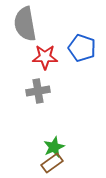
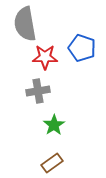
green star: moved 22 px up; rotated 10 degrees counterclockwise
